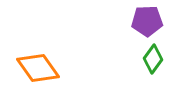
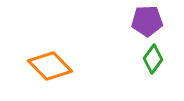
orange diamond: moved 12 px right, 2 px up; rotated 9 degrees counterclockwise
